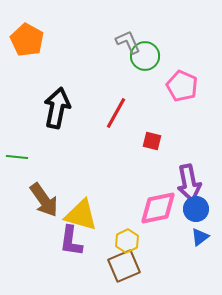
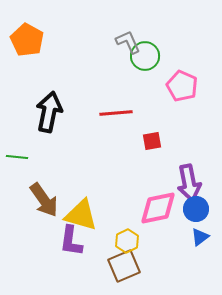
black arrow: moved 8 px left, 4 px down
red line: rotated 56 degrees clockwise
red square: rotated 24 degrees counterclockwise
